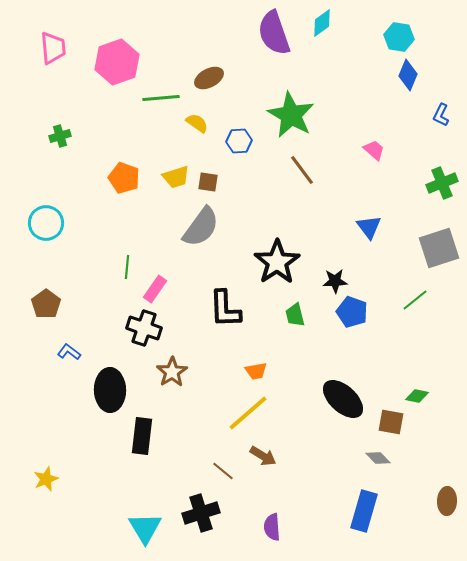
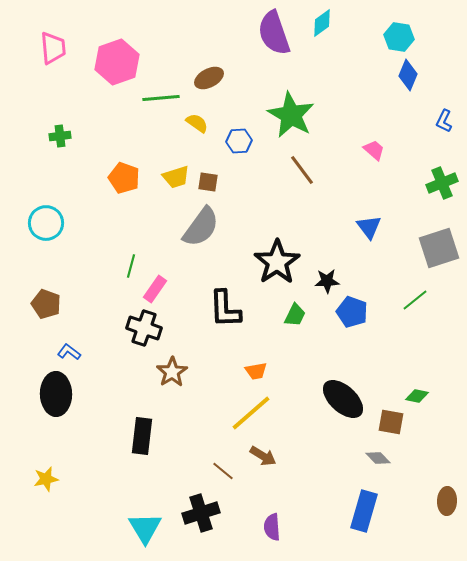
blue L-shape at (441, 115): moved 3 px right, 6 px down
green cross at (60, 136): rotated 10 degrees clockwise
green line at (127, 267): moved 4 px right, 1 px up; rotated 10 degrees clockwise
black star at (335, 281): moved 8 px left
brown pentagon at (46, 304): rotated 16 degrees counterclockwise
green trapezoid at (295, 315): rotated 140 degrees counterclockwise
black ellipse at (110, 390): moved 54 px left, 4 px down
yellow line at (248, 413): moved 3 px right
yellow star at (46, 479): rotated 10 degrees clockwise
